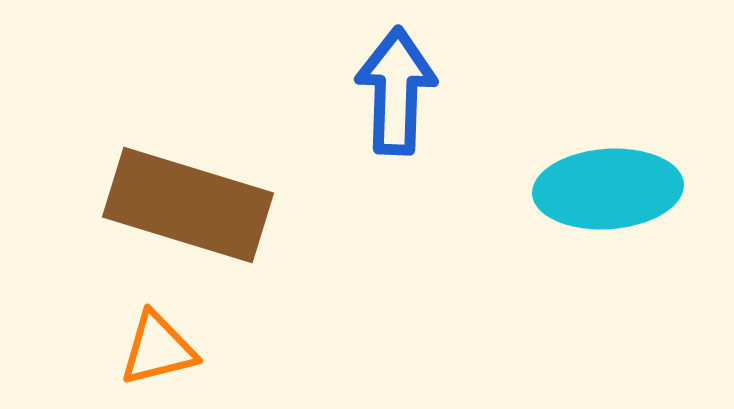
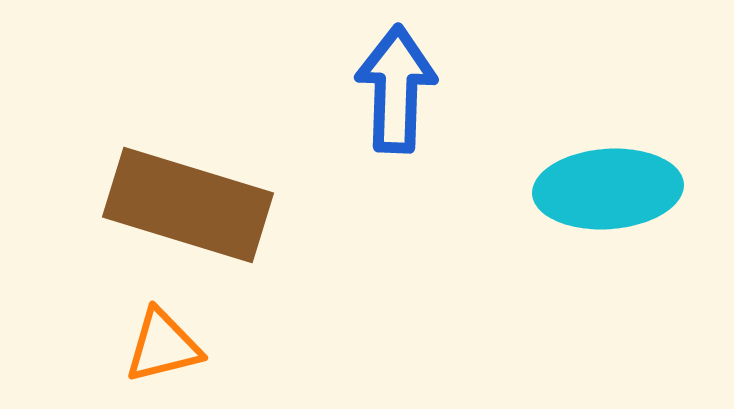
blue arrow: moved 2 px up
orange triangle: moved 5 px right, 3 px up
